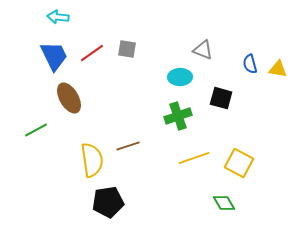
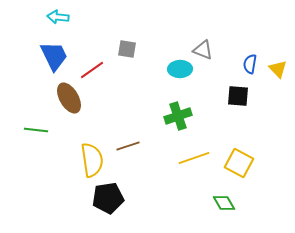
red line: moved 17 px down
blue semicircle: rotated 24 degrees clockwise
yellow triangle: rotated 36 degrees clockwise
cyan ellipse: moved 8 px up
black square: moved 17 px right, 2 px up; rotated 10 degrees counterclockwise
green line: rotated 35 degrees clockwise
black pentagon: moved 4 px up
